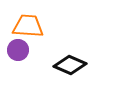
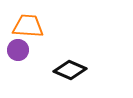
black diamond: moved 5 px down
